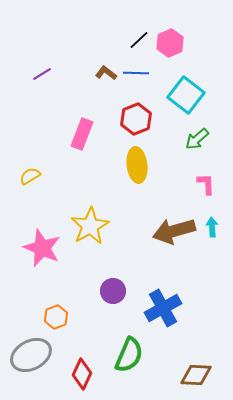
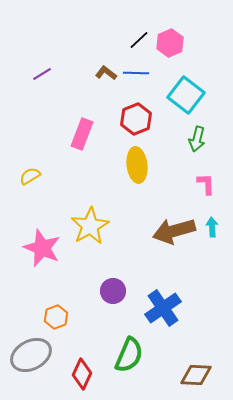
green arrow: rotated 35 degrees counterclockwise
blue cross: rotated 6 degrees counterclockwise
